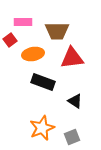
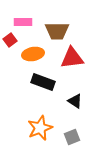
orange star: moved 2 px left
